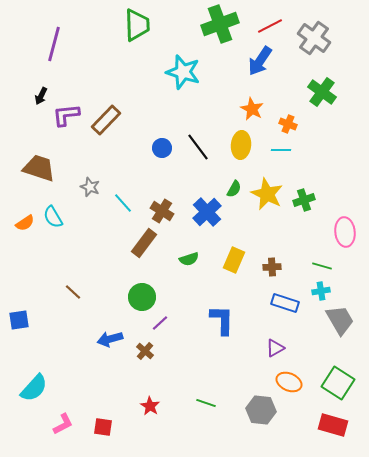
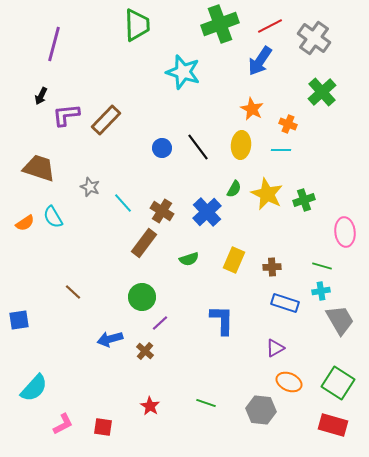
green cross at (322, 92): rotated 12 degrees clockwise
